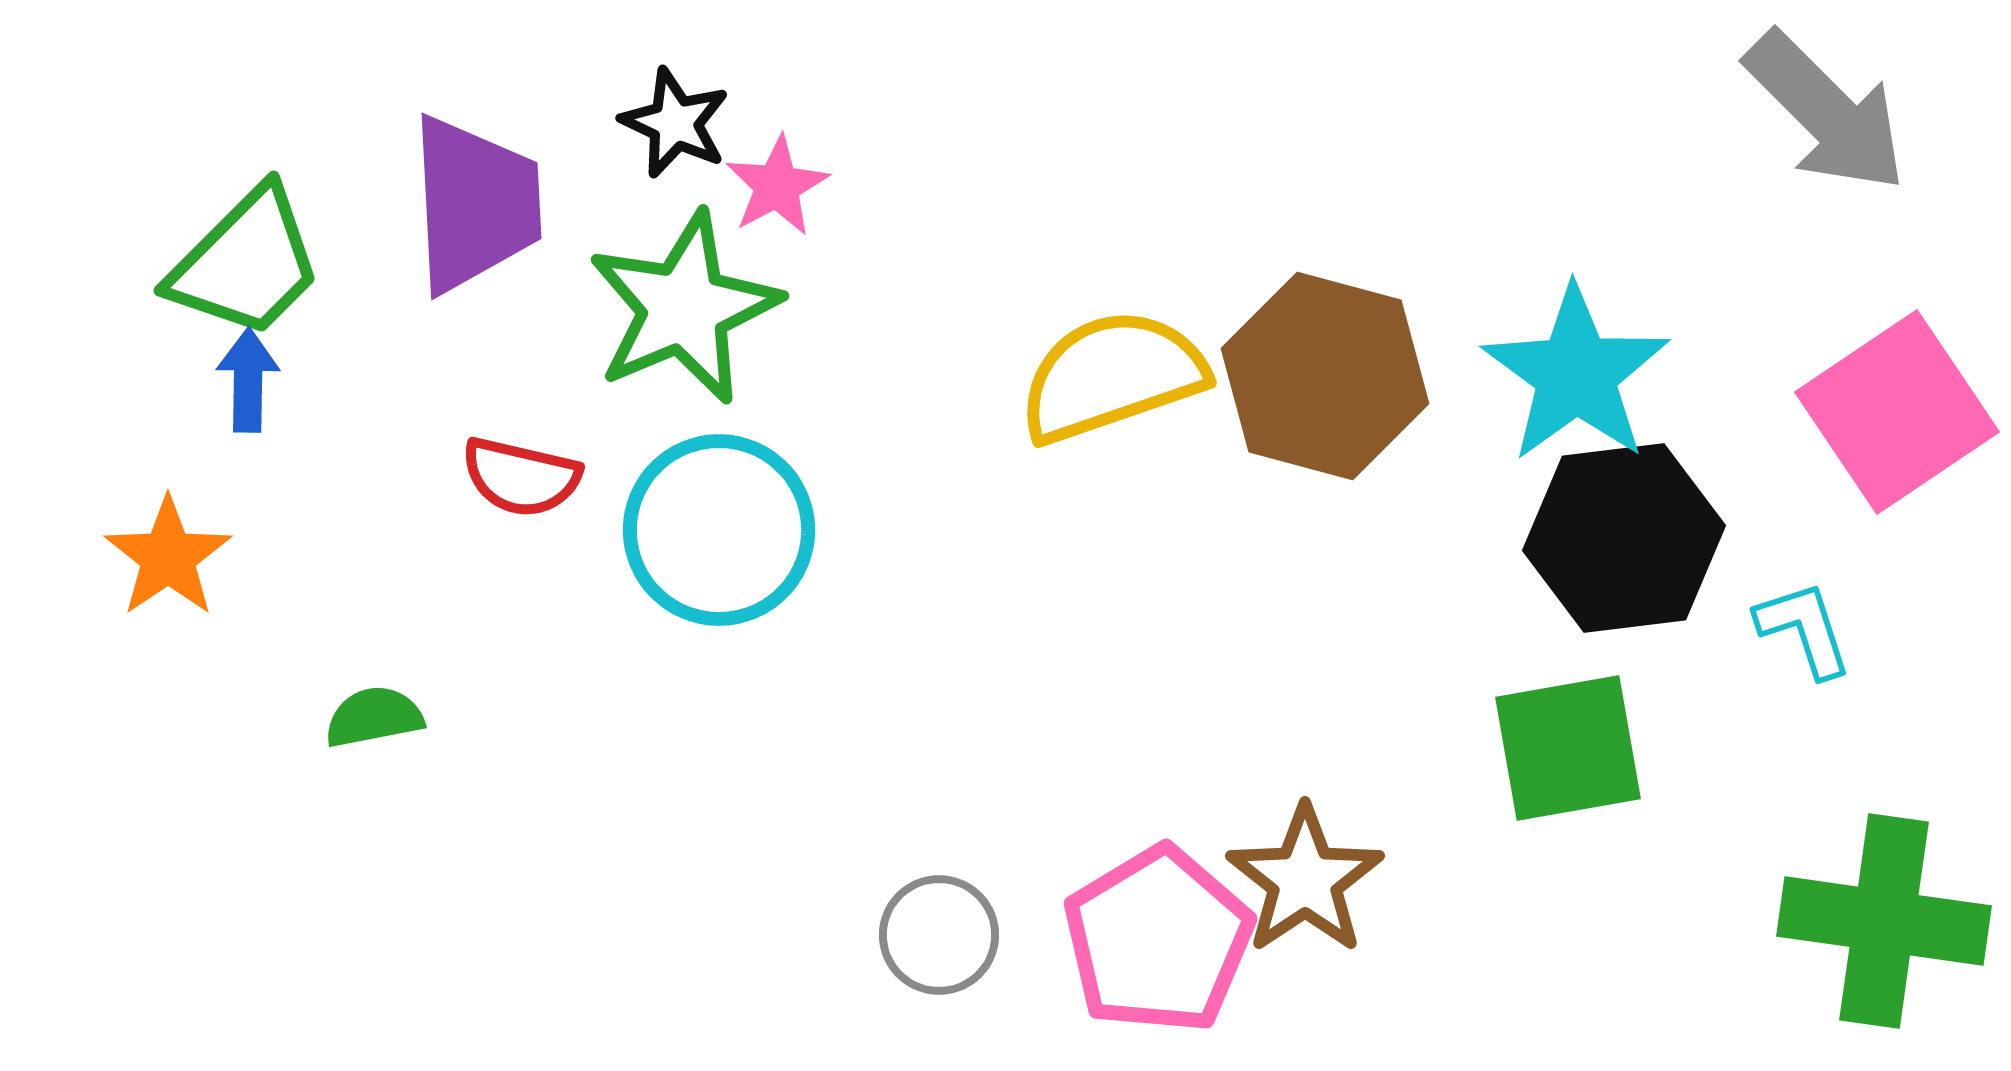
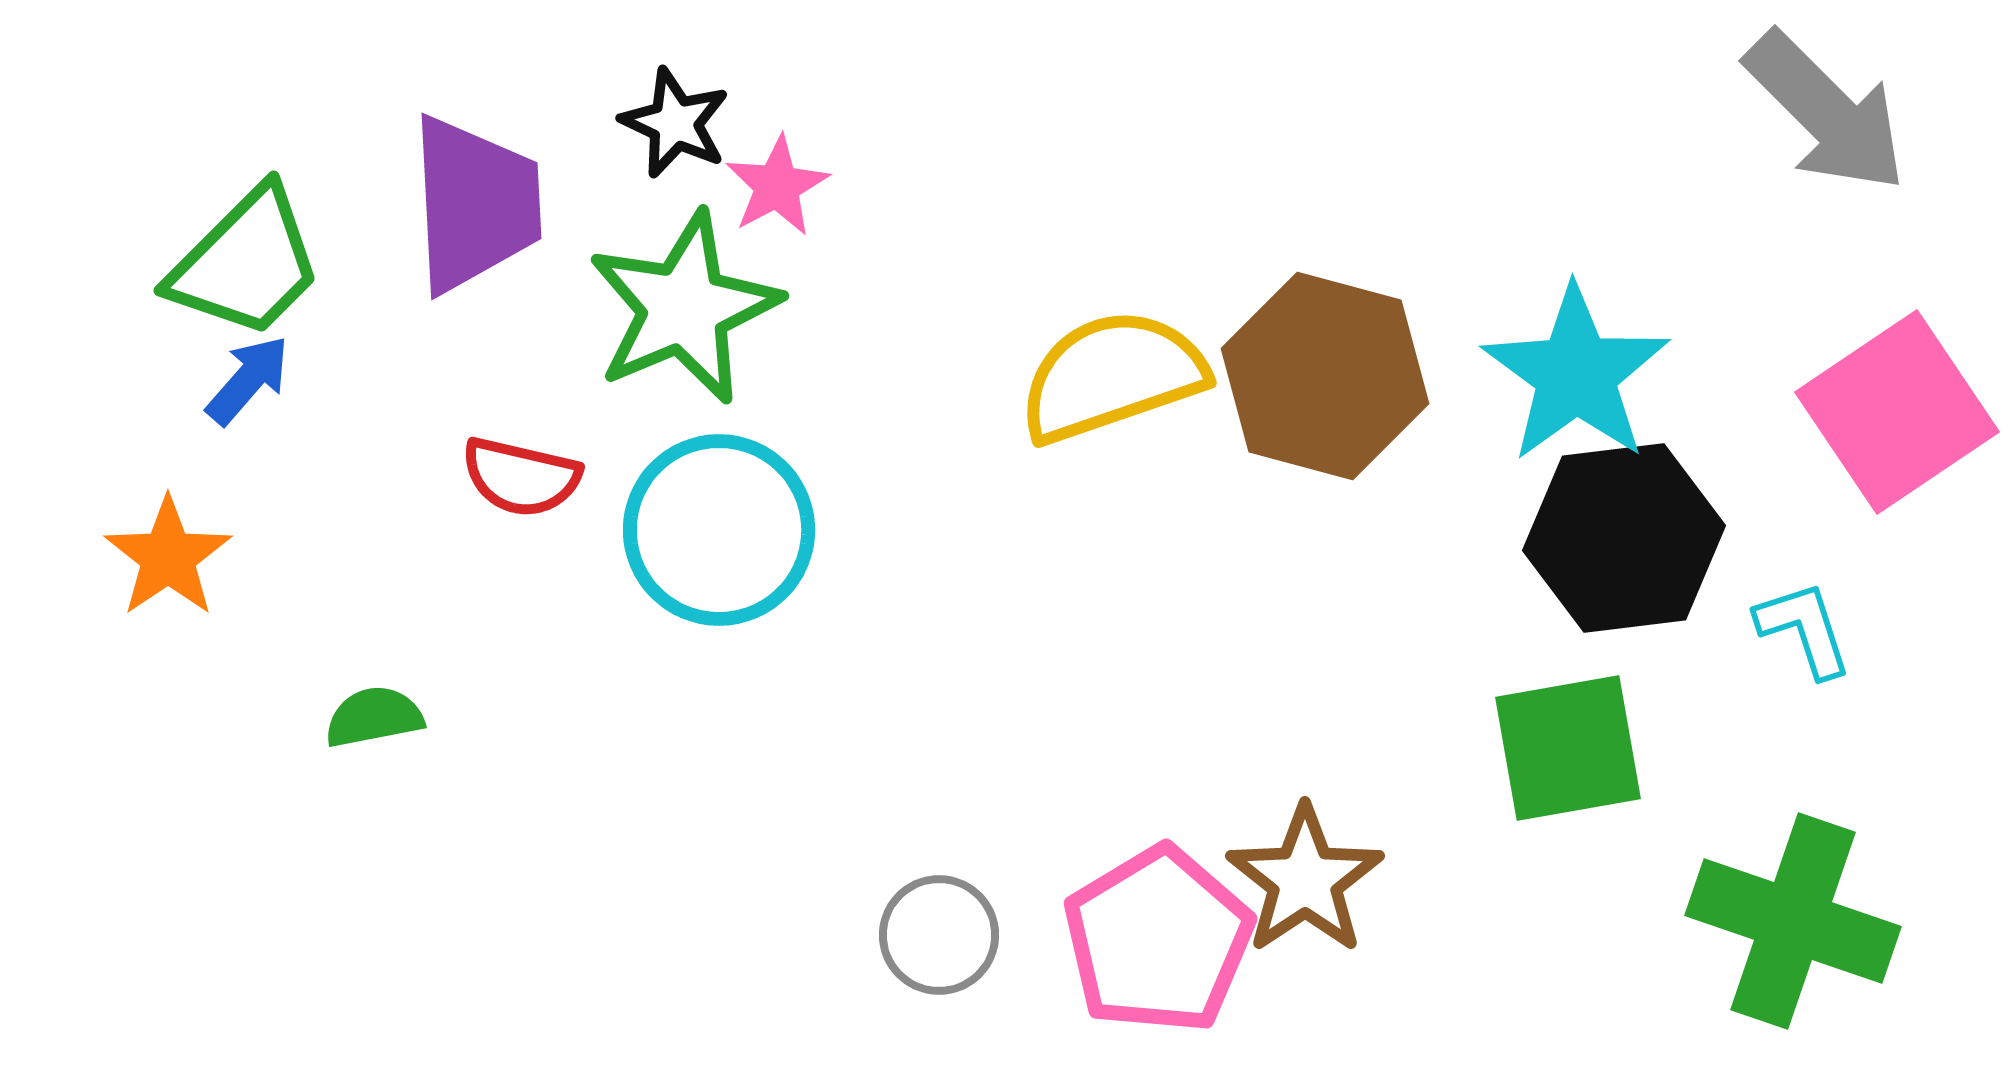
blue arrow: rotated 40 degrees clockwise
green cross: moved 91 px left; rotated 11 degrees clockwise
